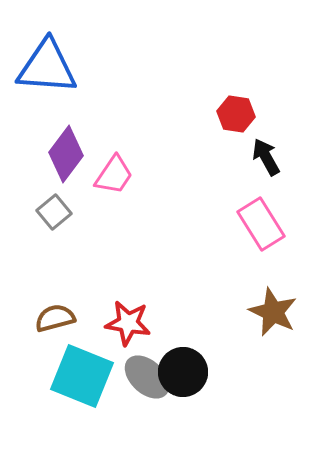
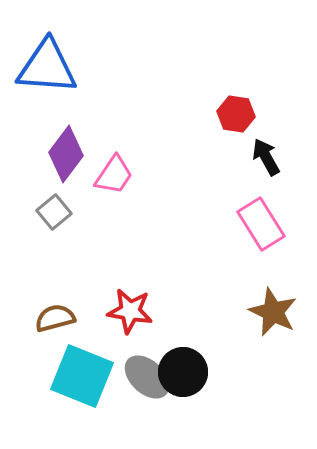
red star: moved 2 px right, 12 px up
